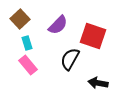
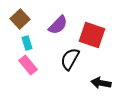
red square: moved 1 px left, 1 px up
black arrow: moved 3 px right
